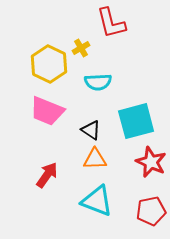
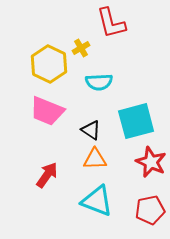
cyan semicircle: moved 1 px right
red pentagon: moved 1 px left, 1 px up
